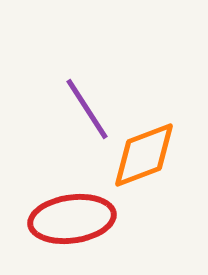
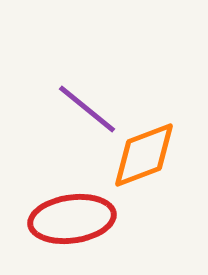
purple line: rotated 18 degrees counterclockwise
